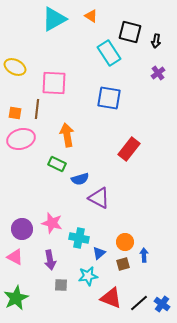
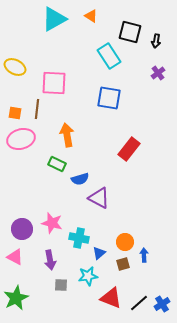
cyan rectangle: moved 3 px down
blue cross: rotated 21 degrees clockwise
